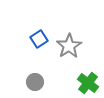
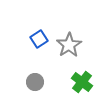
gray star: moved 1 px up
green cross: moved 6 px left, 1 px up
